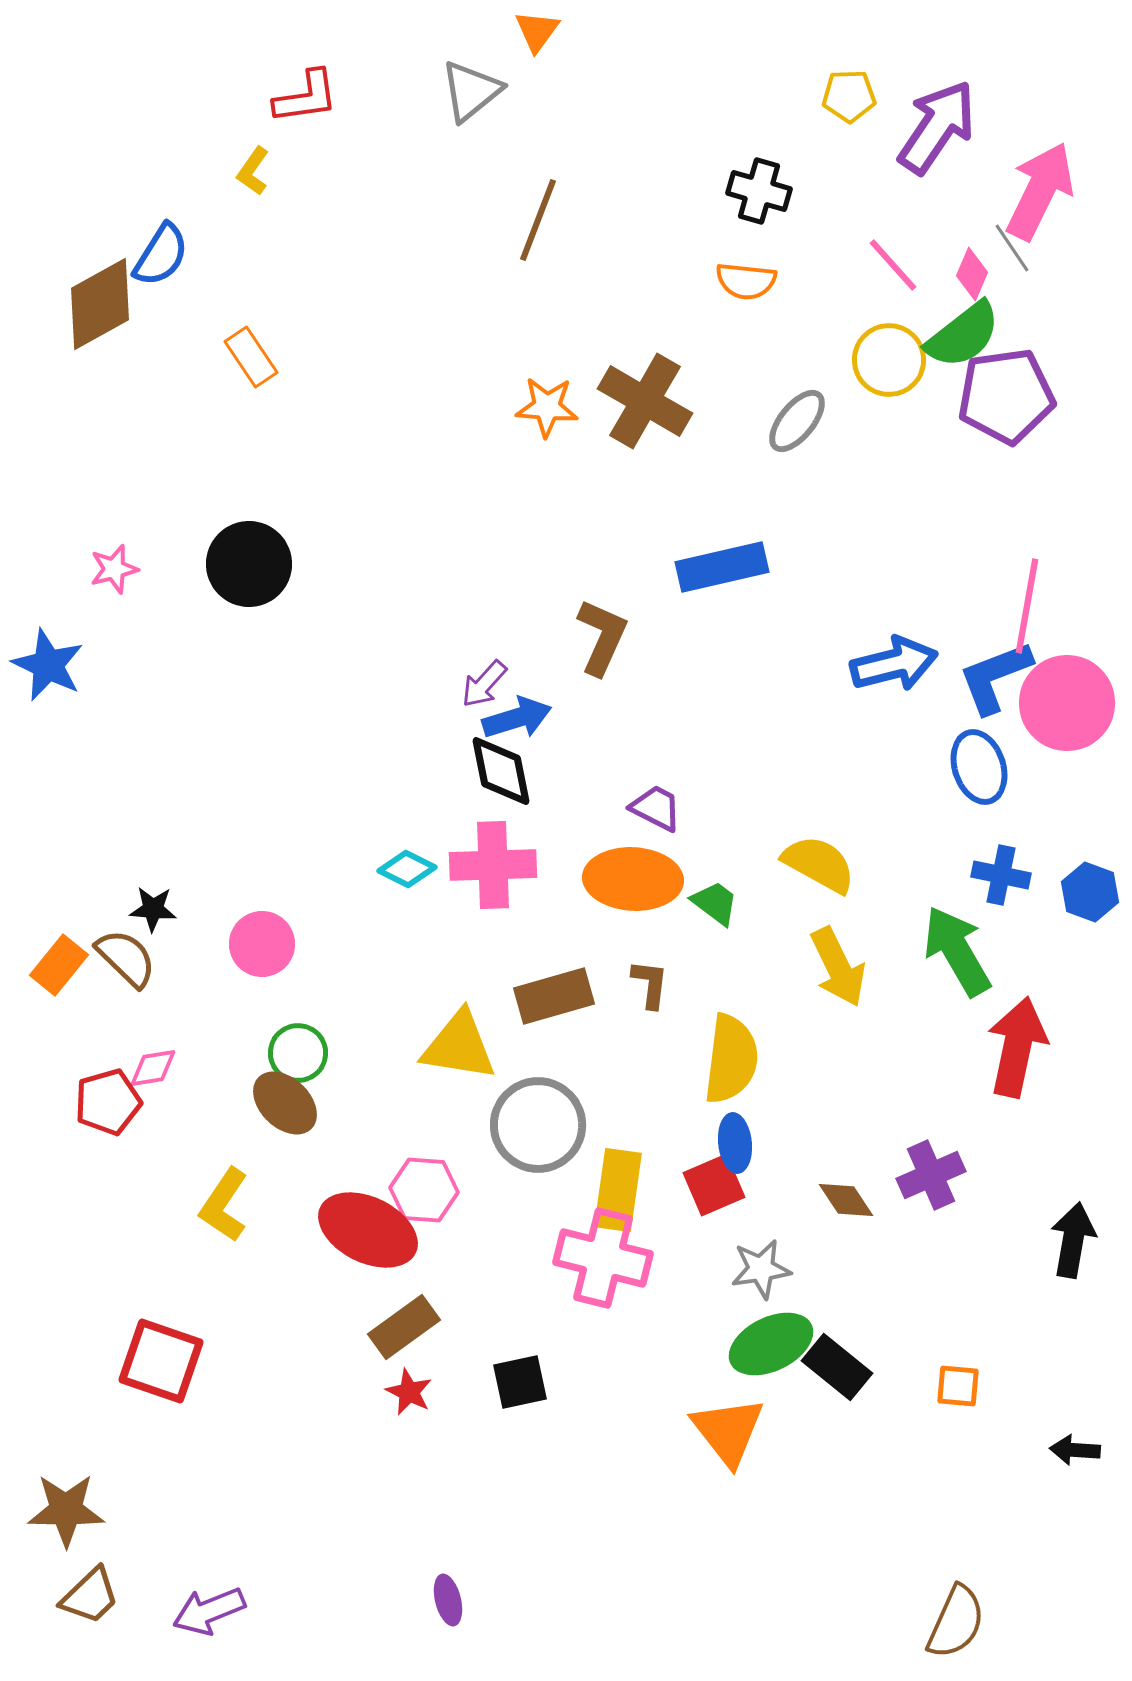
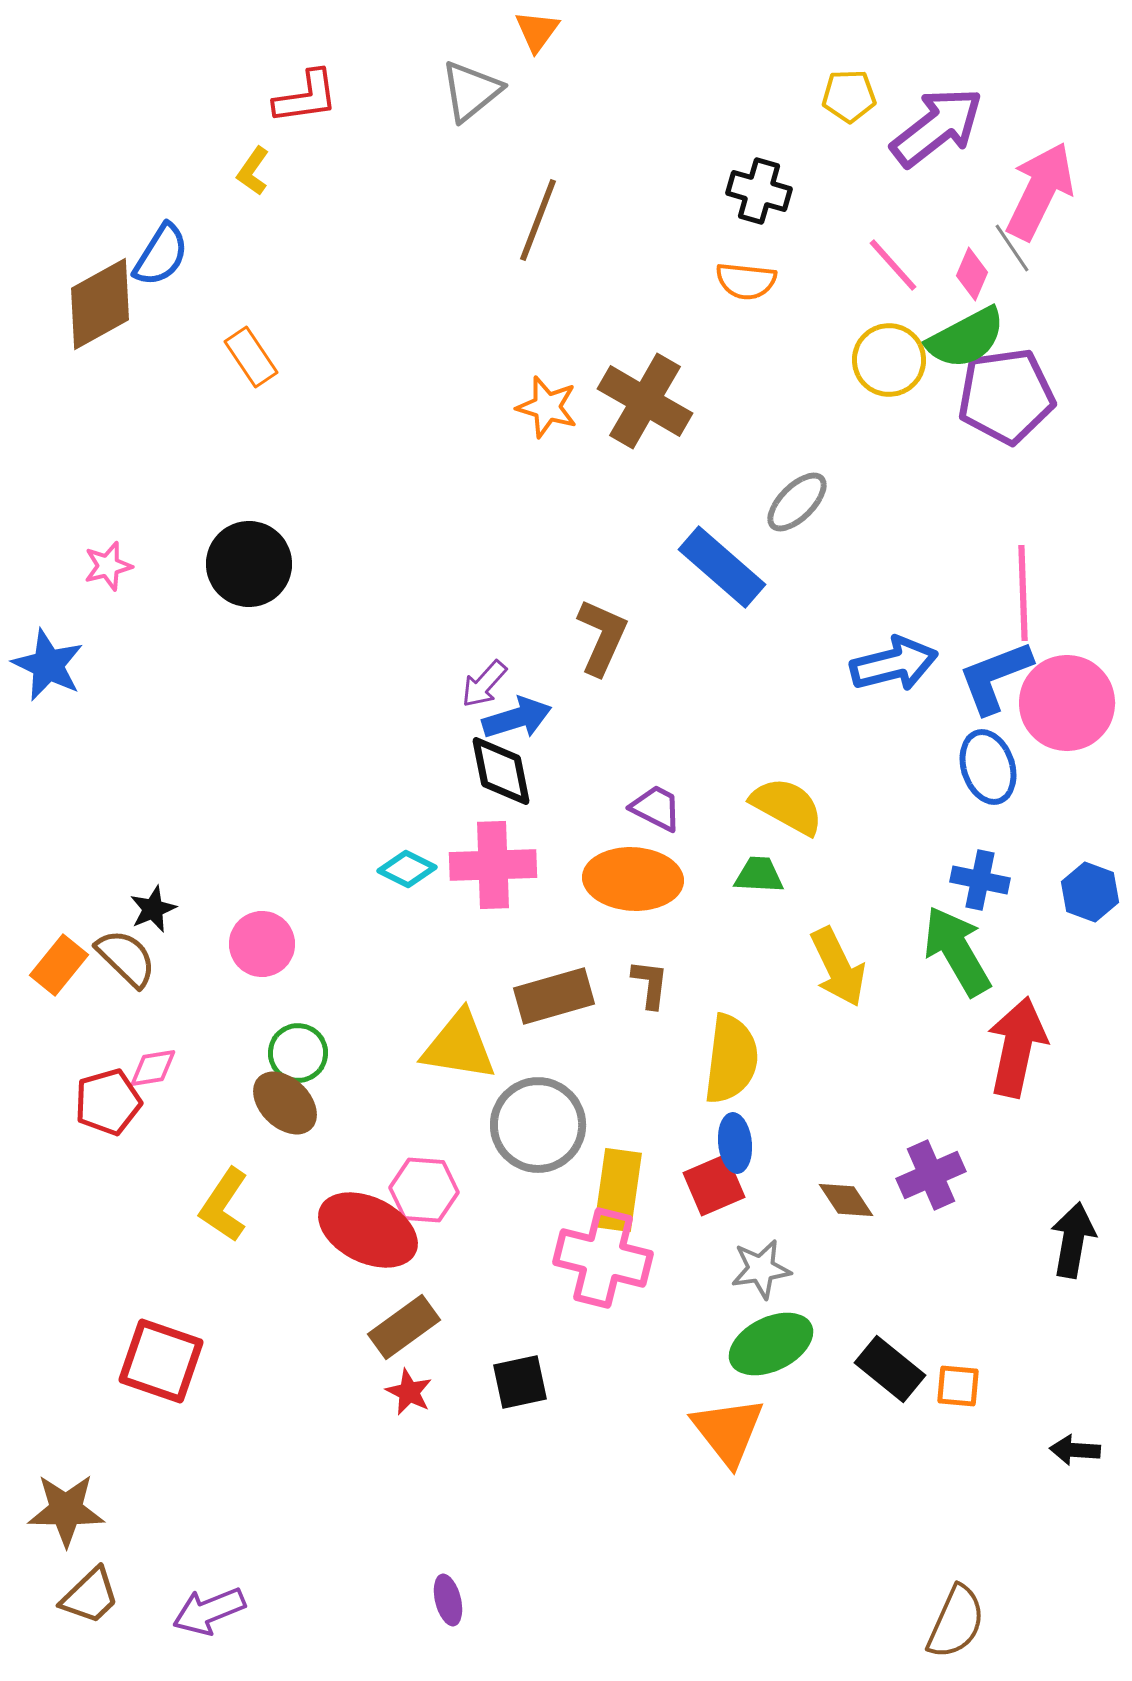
purple arrow at (937, 127): rotated 18 degrees clockwise
green semicircle at (963, 335): moved 3 px right, 3 px down; rotated 10 degrees clockwise
orange star at (547, 407): rotated 12 degrees clockwise
gray ellipse at (797, 421): moved 81 px down; rotated 6 degrees clockwise
blue rectangle at (722, 567): rotated 54 degrees clockwise
pink star at (114, 569): moved 6 px left, 3 px up
pink line at (1027, 606): moved 4 px left, 13 px up; rotated 12 degrees counterclockwise
blue ellipse at (979, 767): moved 9 px right
yellow semicircle at (819, 864): moved 32 px left, 58 px up
blue cross at (1001, 875): moved 21 px left, 5 px down
green trapezoid at (715, 903): moved 44 px right, 28 px up; rotated 34 degrees counterclockwise
black star at (153, 909): rotated 27 degrees counterclockwise
black rectangle at (837, 1367): moved 53 px right, 2 px down
